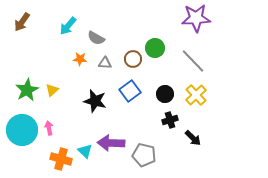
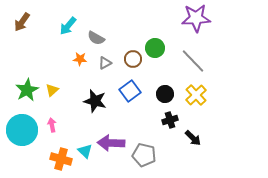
gray triangle: rotated 32 degrees counterclockwise
pink arrow: moved 3 px right, 3 px up
